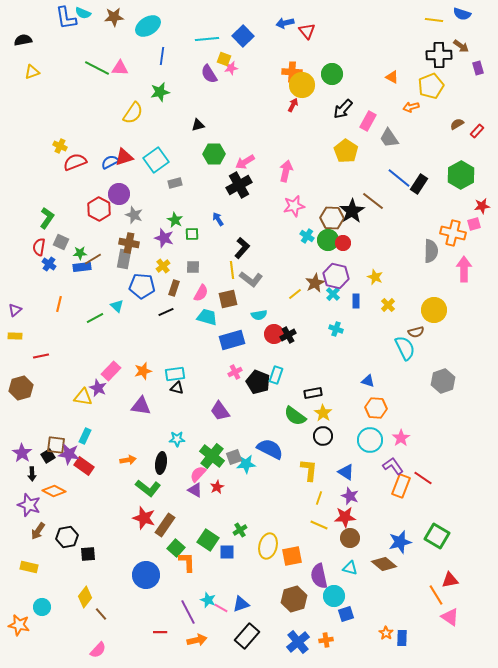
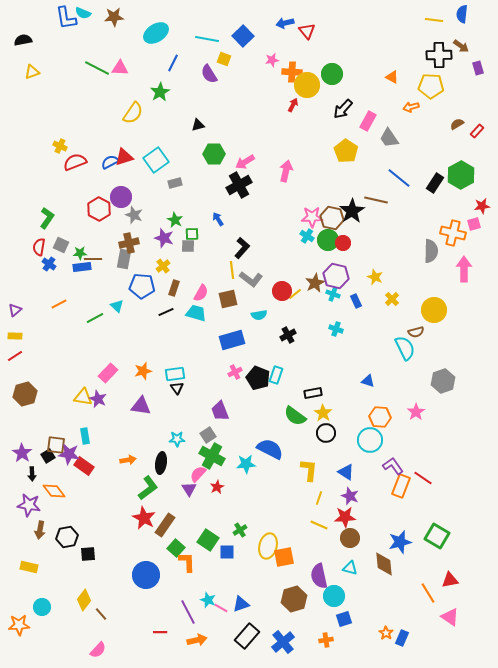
blue semicircle at (462, 14): rotated 78 degrees clockwise
cyan ellipse at (148, 26): moved 8 px right, 7 px down
cyan line at (207, 39): rotated 15 degrees clockwise
blue line at (162, 56): moved 11 px right, 7 px down; rotated 18 degrees clockwise
pink star at (231, 68): moved 41 px right, 8 px up
yellow circle at (302, 85): moved 5 px right
yellow pentagon at (431, 86): rotated 25 degrees clockwise
green star at (160, 92): rotated 18 degrees counterclockwise
black rectangle at (419, 184): moved 16 px right, 1 px up
purple circle at (119, 194): moved 2 px right, 3 px down
brown line at (373, 201): moved 3 px right, 1 px up; rotated 25 degrees counterclockwise
pink star at (294, 206): moved 18 px right, 11 px down; rotated 10 degrees clockwise
brown hexagon at (332, 218): rotated 10 degrees clockwise
gray square at (61, 242): moved 3 px down
brown cross at (129, 243): rotated 24 degrees counterclockwise
brown line at (93, 259): rotated 30 degrees clockwise
gray square at (193, 267): moved 5 px left, 21 px up
cyan cross at (333, 294): rotated 24 degrees counterclockwise
blue rectangle at (356, 301): rotated 24 degrees counterclockwise
orange line at (59, 304): rotated 49 degrees clockwise
yellow cross at (388, 305): moved 4 px right, 6 px up
cyan trapezoid at (207, 317): moved 11 px left, 4 px up
red circle at (274, 334): moved 8 px right, 43 px up
red line at (41, 356): moved 26 px left; rotated 21 degrees counterclockwise
pink rectangle at (111, 371): moved 3 px left, 2 px down
black pentagon at (258, 382): moved 4 px up
brown hexagon at (21, 388): moved 4 px right, 6 px down
purple star at (98, 388): moved 11 px down
black triangle at (177, 388): rotated 40 degrees clockwise
orange hexagon at (376, 408): moved 4 px right, 9 px down
purple trapezoid at (220, 411): rotated 15 degrees clockwise
cyan rectangle at (85, 436): rotated 35 degrees counterclockwise
black circle at (323, 436): moved 3 px right, 3 px up
pink star at (401, 438): moved 15 px right, 26 px up
green cross at (212, 456): rotated 10 degrees counterclockwise
gray square at (234, 457): moved 26 px left, 22 px up; rotated 14 degrees counterclockwise
green L-shape at (148, 488): rotated 75 degrees counterclockwise
purple triangle at (195, 490): moved 6 px left, 1 px up; rotated 28 degrees clockwise
orange diamond at (54, 491): rotated 25 degrees clockwise
purple star at (29, 505): rotated 10 degrees counterclockwise
red star at (144, 518): rotated 10 degrees clockwise
brown arrow at (38, 531): moved 2 px right, 1 px up; rotated 24 degrees counterclockwise
orange square at (292, 556): moved 8 px left, 1 px down
brown diamond at (384, 564): rotated 45 degrees clockwise
orange line at (436, 595): moved 8 px left, 2 px up
yellow diamond at (85, 597): moved 1 px left, 3 px down
blue square at (346, 614): moved 2 px left, 5 px down
orange star at (19, 625): rotated 15 degrees counterclockwise
blue rectangle at (402, 638): rotated 21 degrees clockwise
blue cross at (298, 642): moved 15 px left
